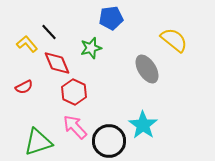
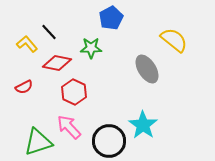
blue pentagon: rotated 20 degrees counterclockwise
green star: rotated 15 degrees clockwise
red diamond: rotated 56 degrees counterclockwise
pink arrow: moved 6 px left
